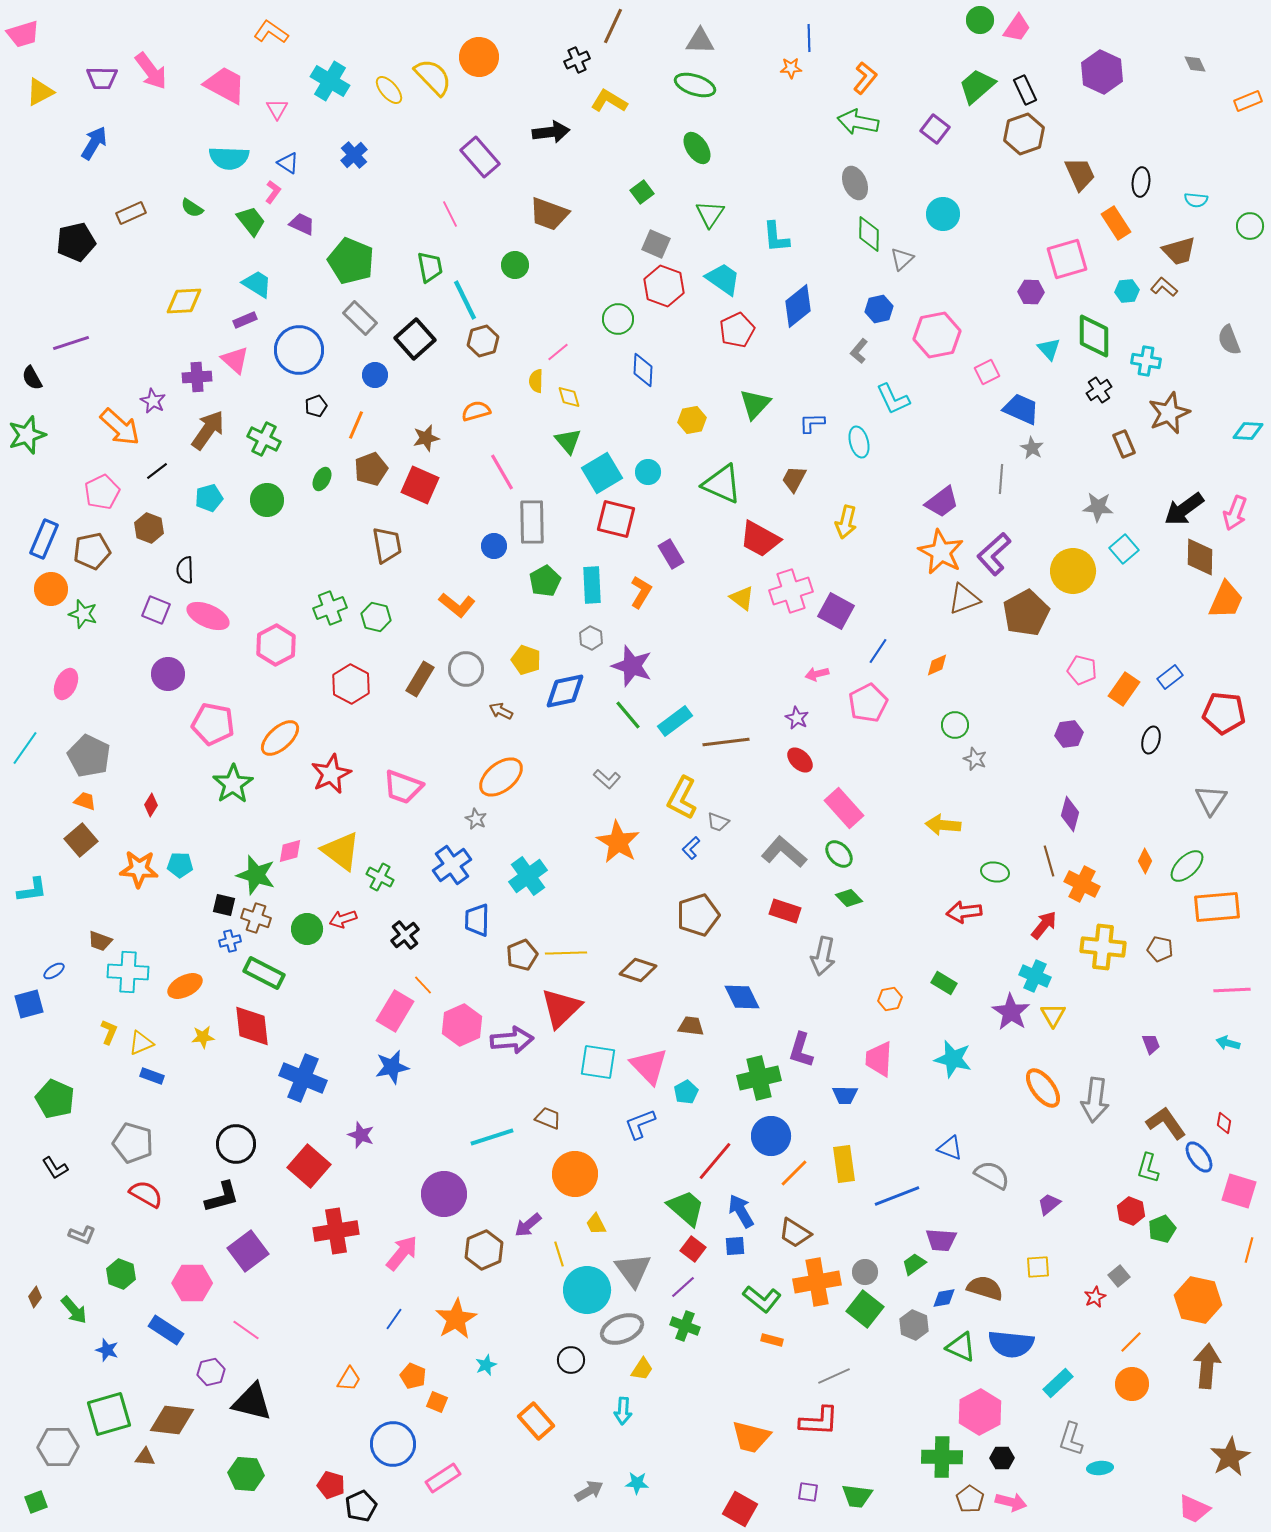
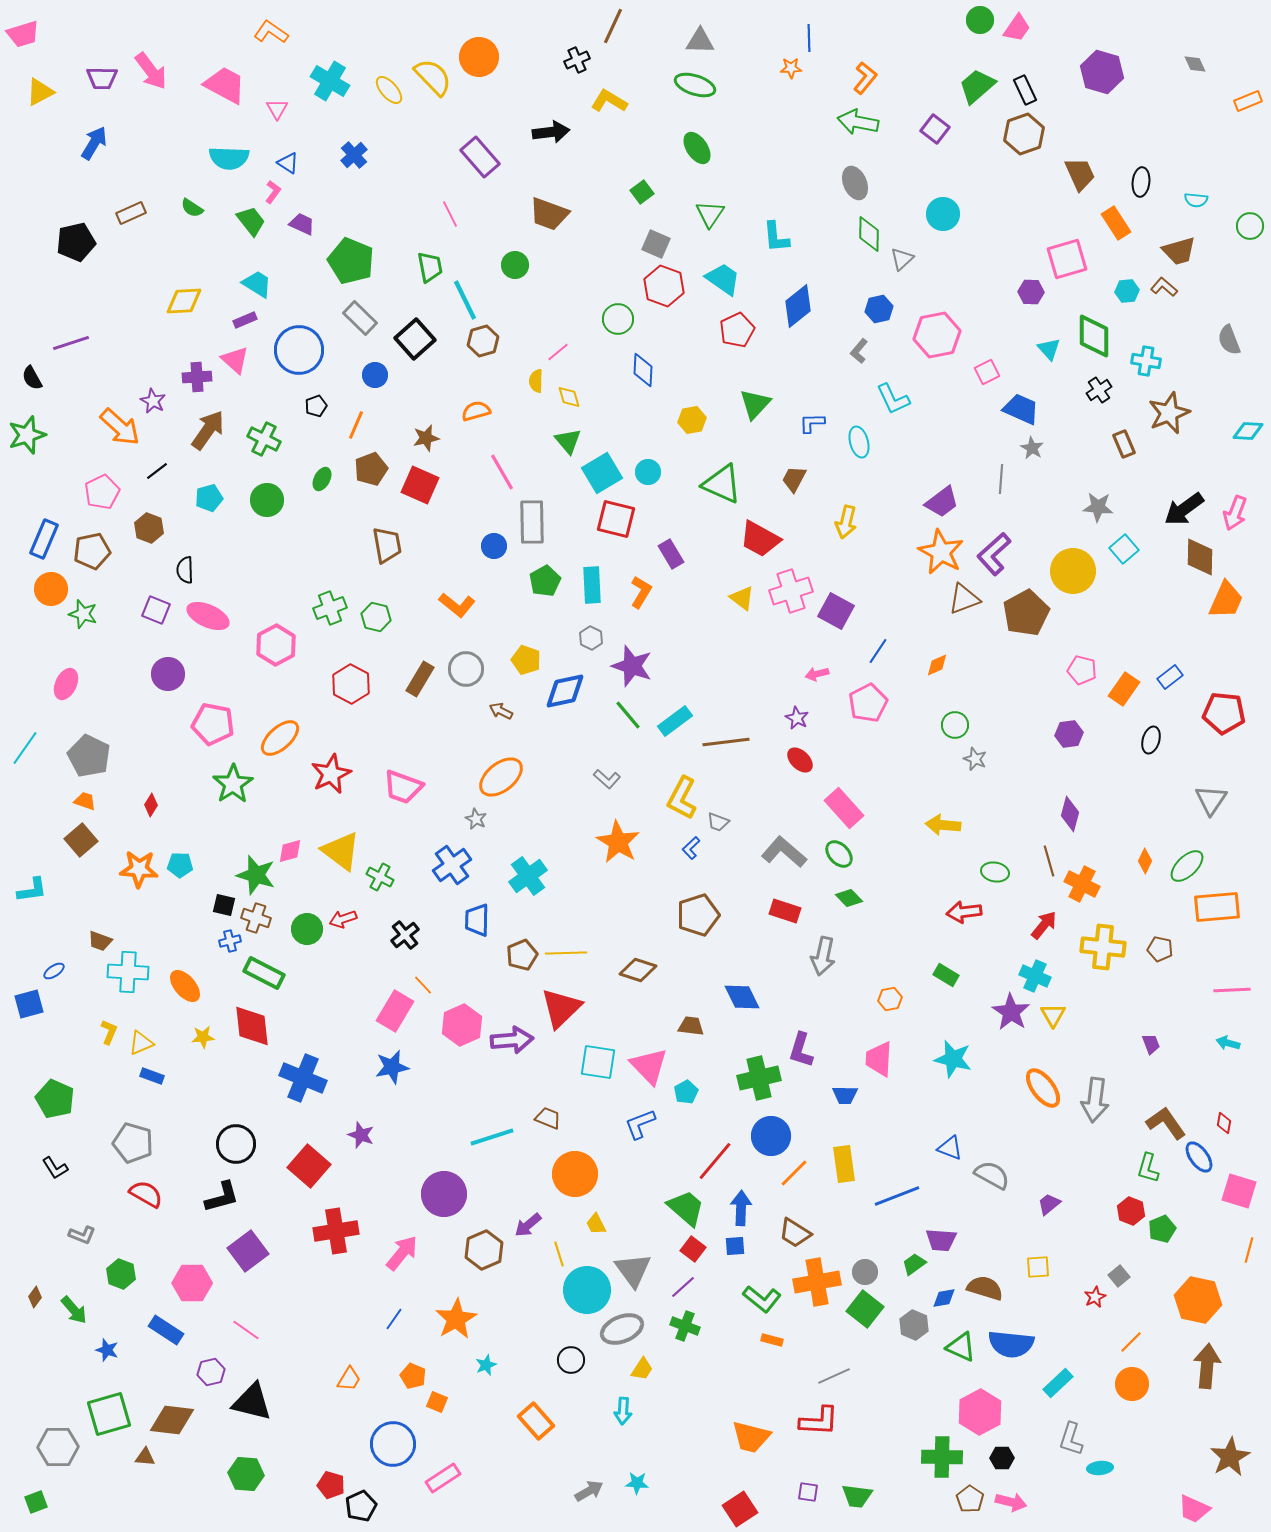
purple hexagon at (1102, 72): rotated 9 degrees counterclockwise
green rectangle at (944, 983): moved 2 px right, 8 px up
orange ellipse at (185, 986): rotated 76 degrees clockwise
blue arrow at (741, 1211): moved 3 px up; rotated 32 degrees clockwise
red square at (740, 1509): rotated 28 degrees clockwise
